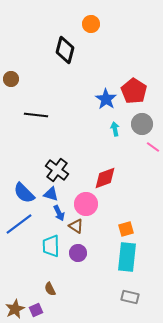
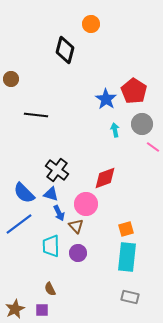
cyan arrow: moved 1 px down
brown triangle: rotated 14 degrees clockwise
purple square: moved 6 px right; rotated 24 degrees clockwise
